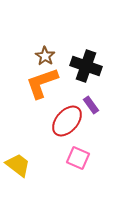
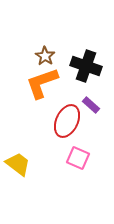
purple rectangle: rotated 12 degrees counterclockwise
red ellipse: rotated 16 degrees counterclockwise
yellow trapezoid: moved 1 px up
